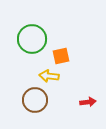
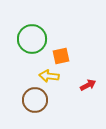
red arrow: moved 17 px up; rotated 21 degrees counterclockwise
